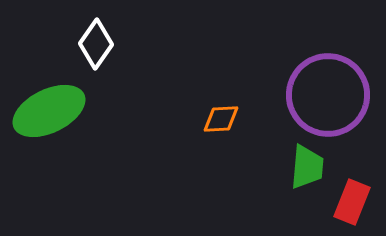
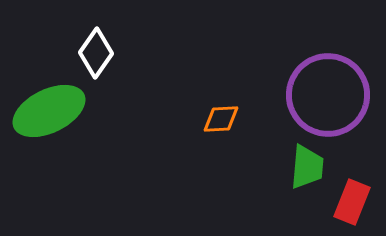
white diamond: moved 9 px down
